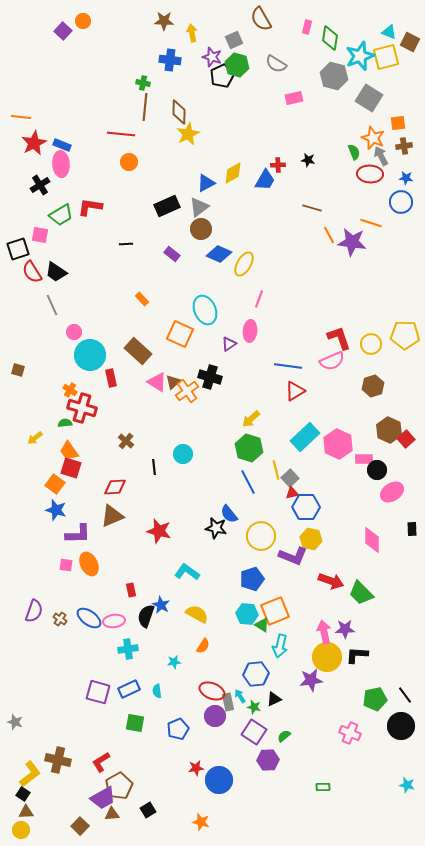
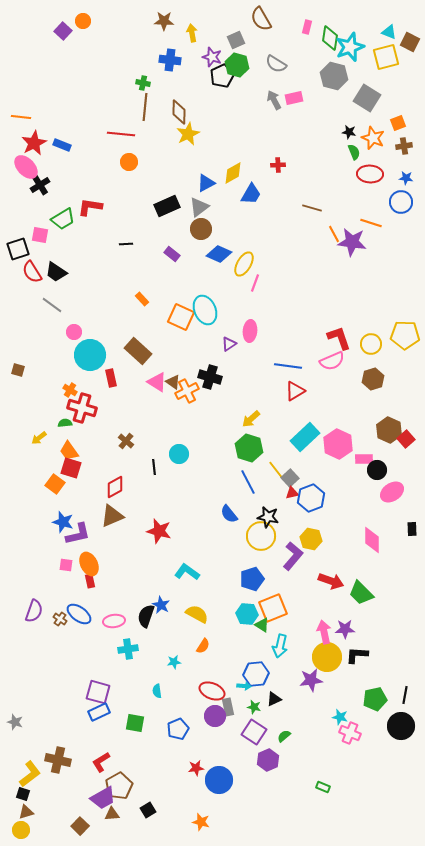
gray square at (234, 40): moved 2 px right
cyan star at (360, 56): moved 10 px left, 9 px up
gray square at (369, 98): moved 2 px left
orange square at (398, 123): rotated 14 degrees counterclockwise
gray arrow at (381, 156): moved 107 px left, 56 px up
black star at (308, 160): moved 41 px right, 28 px up
pink ellipse at (61, 164): moved 35 px left, 3 px down; rotated 40 degrees counterclockwise
blue trapezoid at (265, 180): moved 14 px left, 14 px down
green trapezoid at (61, 215): moved 2 px right, 4 px down
orange line at (329, 235): moved 5 px right, 1 px up
pink line at (259, 299): moved 4 px left, 16 px up
gray line at (52, 305): rotated 30 degrees counterclockwise
orange square at (180, 334): moved 1 px right, 17 px up
brown triangle at (173, 382): rotated 42 degrees counterclockwise
brown hexagon at (373, 386): moved 7 px up
orange cross at (187, 391): rotated 10 degrees clockwise
yellow arrow at (35, 438): moved 4 px right
cyan circle at (183, 454): moved 4 px left
yellow line at (276, 470): rotated 24 degrees counterclockwise
red diamond at (115, 487): rotated 25 degrees counterclockwise
blue hexagon at (306, 507): moved 5 px right, 9 px up; rotated 20 degrees counterclockwise
blue star at (56, 510): moved 7 px right, 12 px down
black star at (216, 528): moved 52 px right, 11 px up
purple L-shape at (78, 534): rotated 12 degrees counterclockwise
purple L-shape at (293, 556): rotated 72 degrees counterclockwise
red rectangle at (131, 590): moved 41 px left, 9 px up
orange square at (275, 611): moved 2 px left, 3 px up
blue ellipse at (89, 618): moved 10 px left, 4 px up
blue rectangle at (129, 689): moved 30 px left, 23 px down
black line at (405, 695): rotated 48 degrees clockwise
cyan arrow at (240, 696): moved 4 px right, 10 px up; rotated 128 degrees clockwise
gray rectangle at (228, 702): moved 5 px down
purple hexagon at (268, 760): rotated 20 degrees counterclockwise
cyan star at (407, 785): moved 67 px left, 68 px up
green rectangle at (323, 787): rotated 24 degrees clockwise
black square at (23, 794): rotated 16 degrees counterclockwise
brown triangle at (26, 812): rotated 14 degrees counterclockwise
